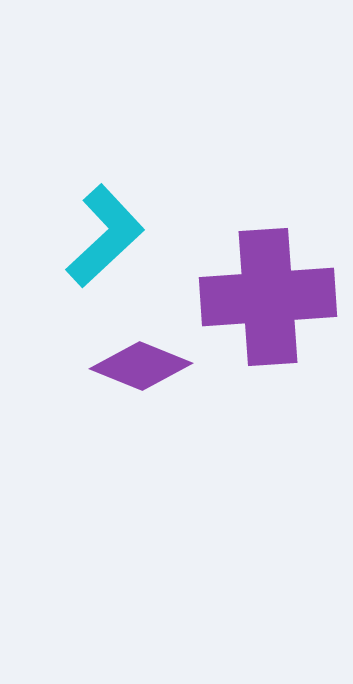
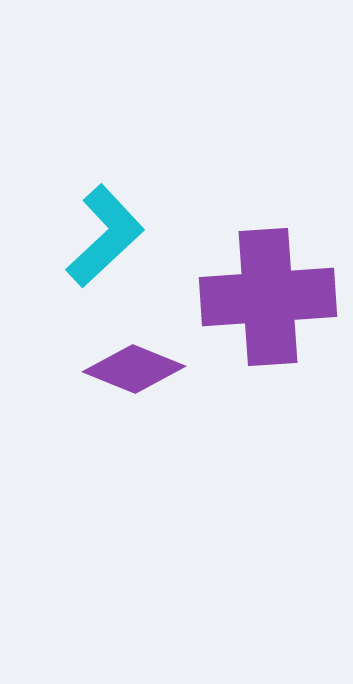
purple diamond: moved 7 px left, 3 px down
